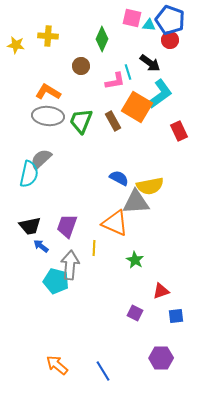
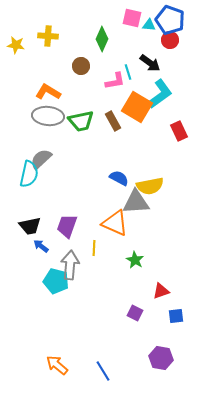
green trapezoid: rotated 124 degrees counterclockwise
purple hexagon: rotated 10 degrees clockwise
